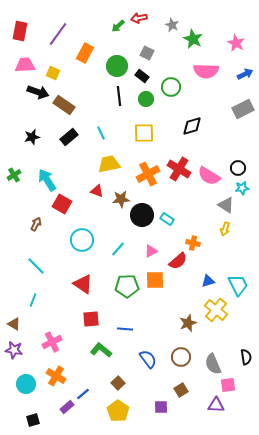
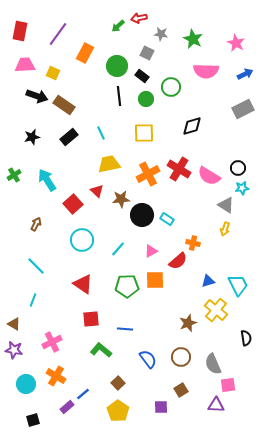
gray star at (172, 25): moved 11 px left, 9 px down; rotated 16 degrees counterclockwise
black arrow at (38, 92): moved 1 px left, 4 px down
red triangle at (97, 191): rotated 24 degrees clockwise
red square at (62, 204): moved 11 px right; rotated 18 degrees clockwise
black semicircle at (246, 357): moved 19 px up
